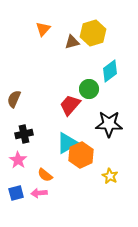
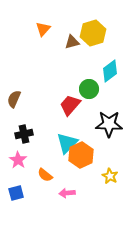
cyan triangle: rotated 15 degrees counterclockwise
pink arrow: moved 28 px right
